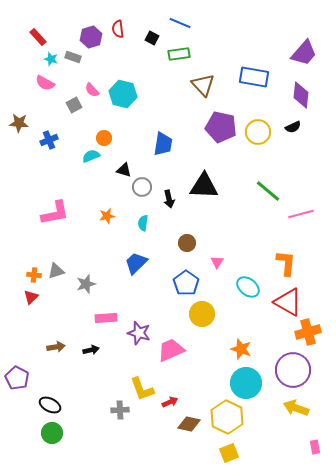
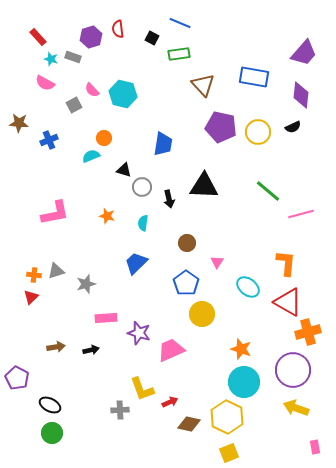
orange star at (107, 216): rotated 28 degrees clockwise
cyan circle at (246, 383): moved 2 px left, 1 px up
